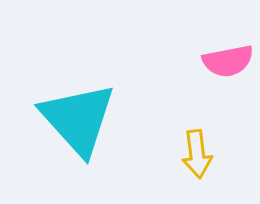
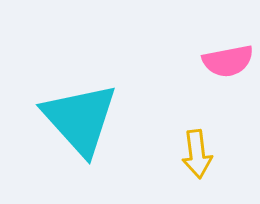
cyan triangle: moved 2 px right
